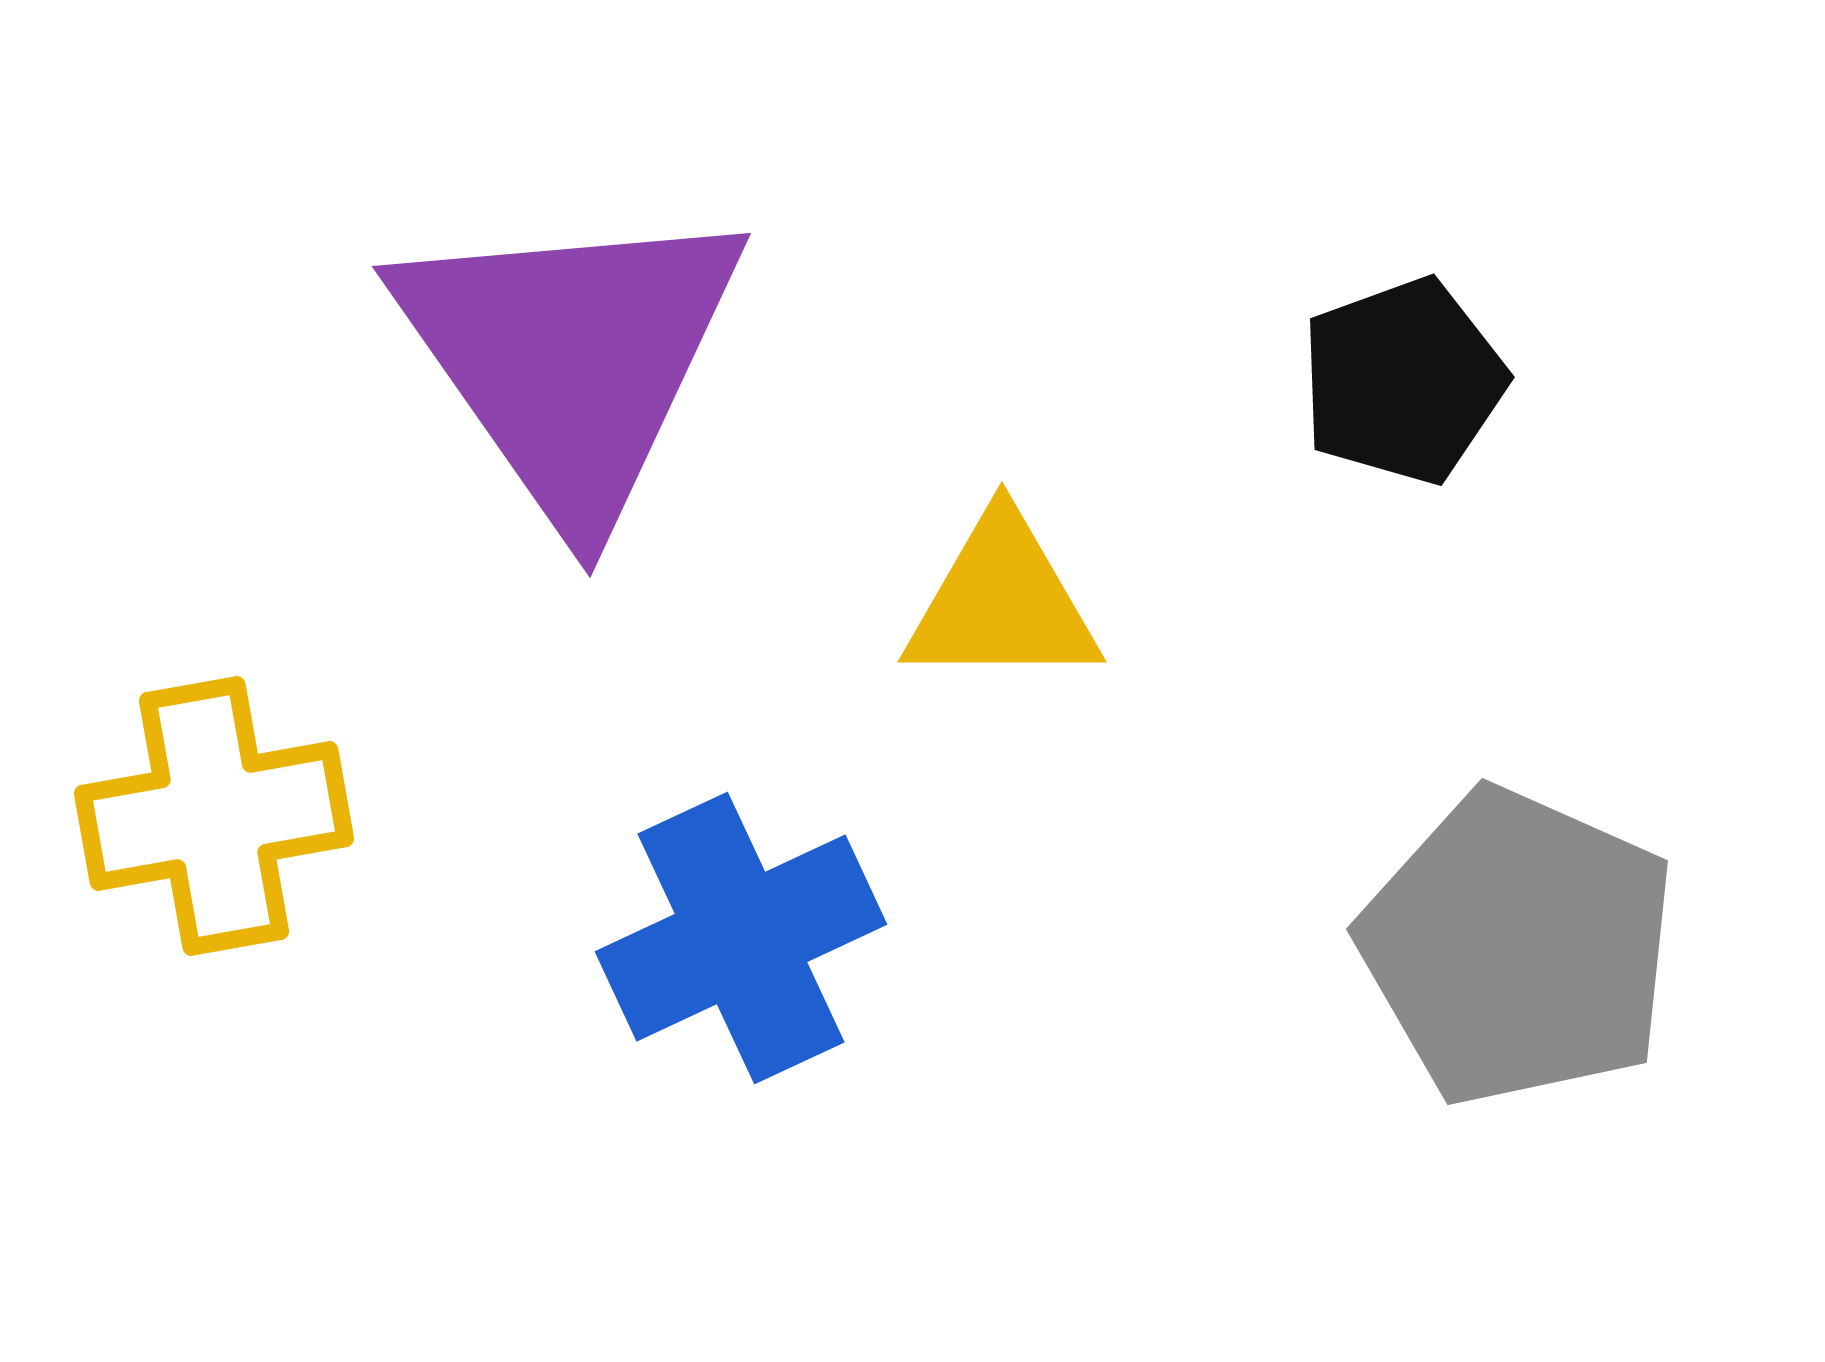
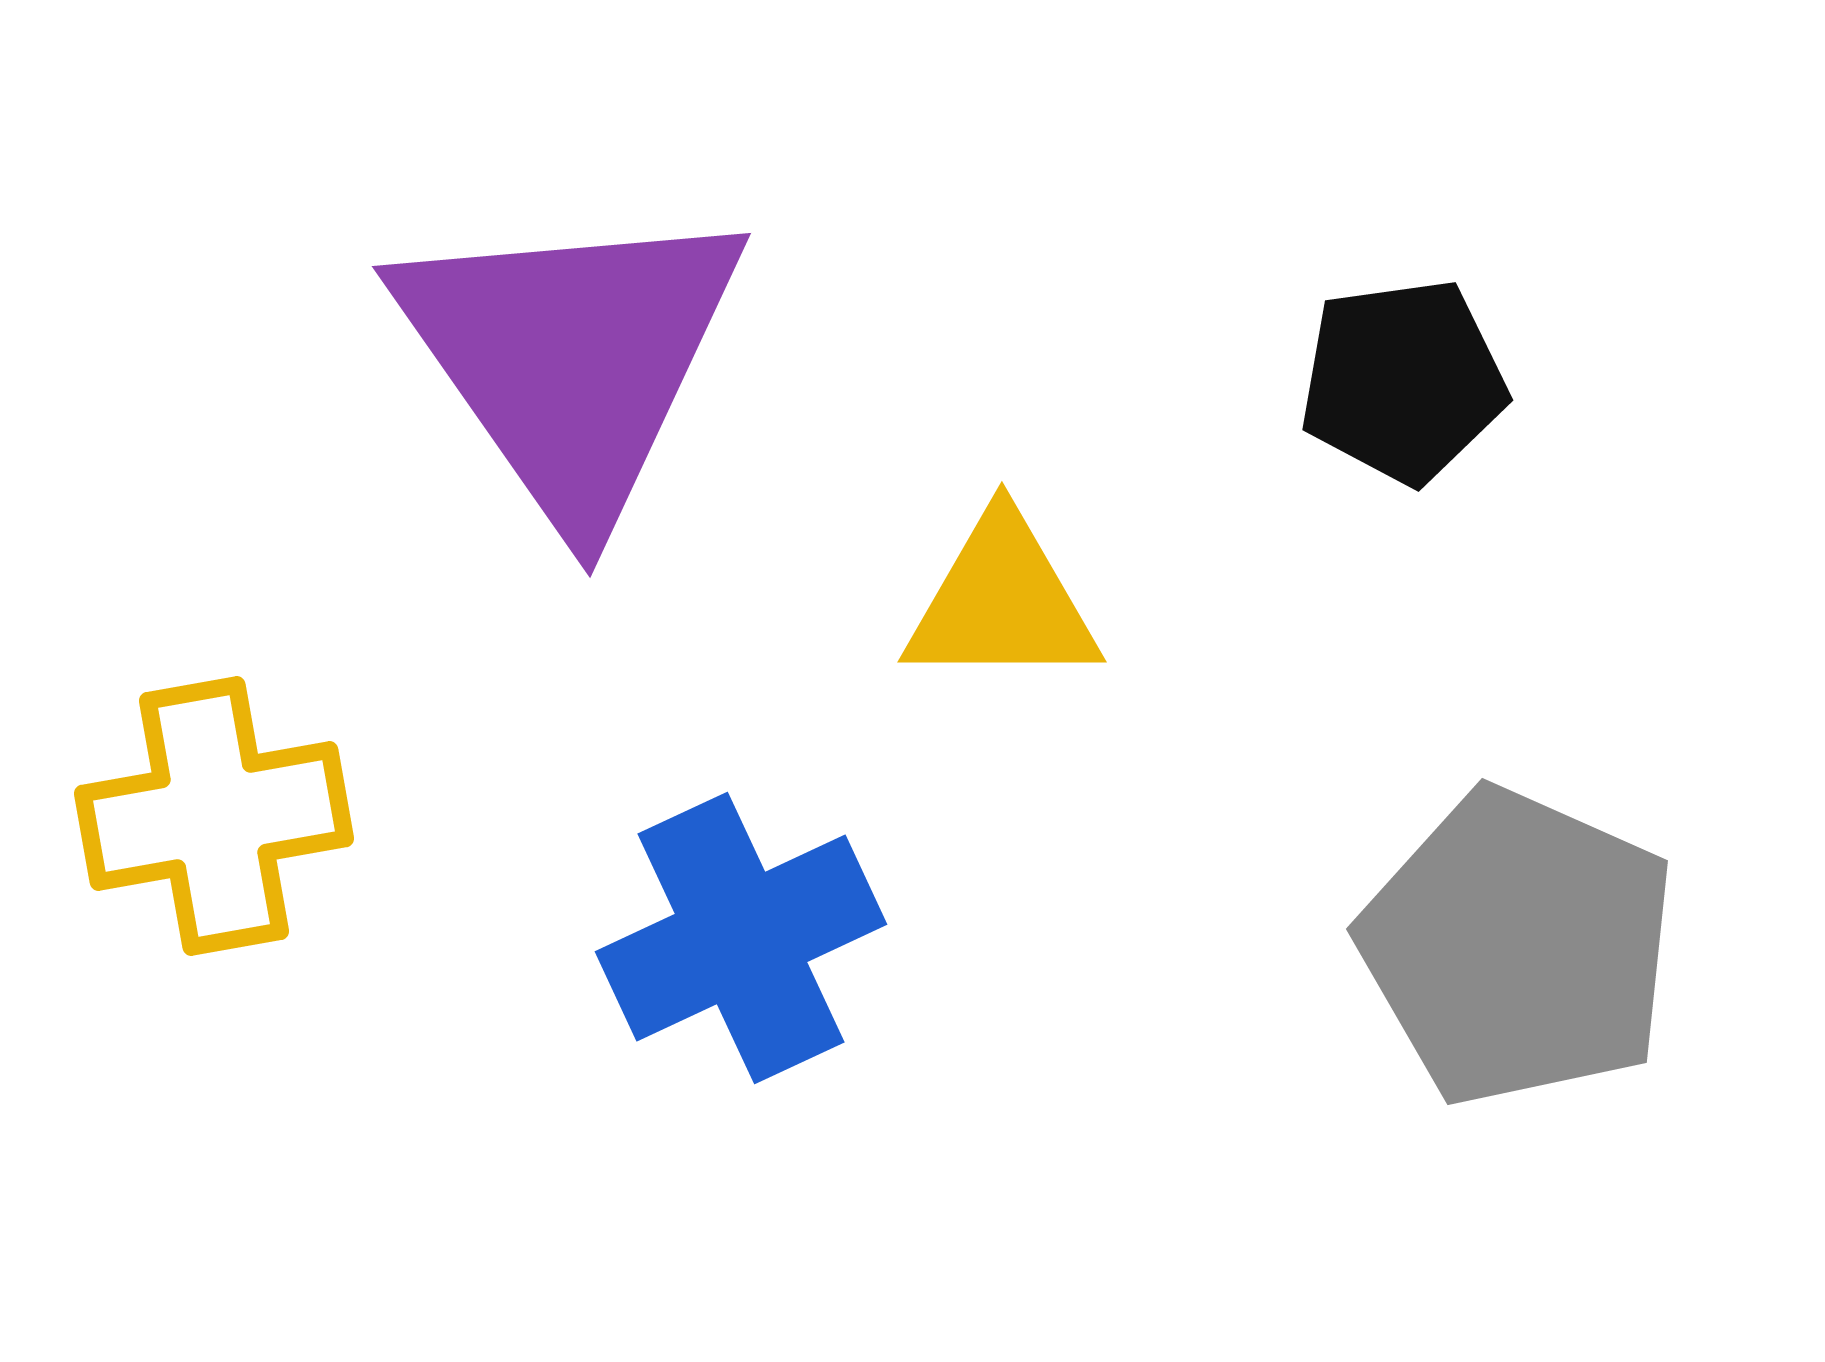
black pentagon: rotated 12 degrees clockwise
